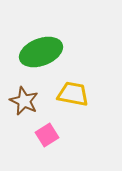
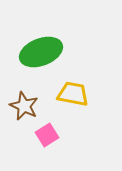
brown star: moved 5 px down
